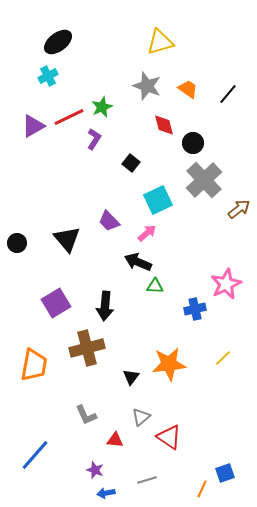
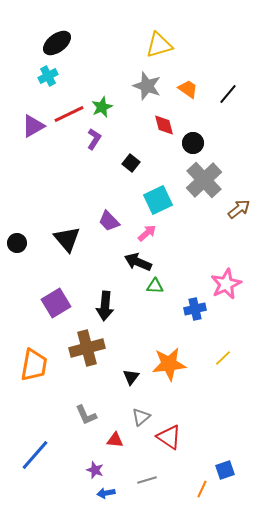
black ellipse at (58, 42): moved 1 px left, 1 px down
yellow triangle at (160, 42): moved 1 px left, 3 px down
red line at (69, 117): moved 3 px up
blue square at (225, 473): moved 3 px up
